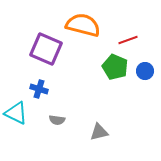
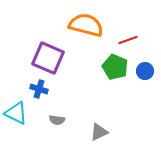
orange semicircle: moved 3 px right
purple square: moved 2 px right, 9 px down
gray triangle: rotated 12 degrees counterclockwise
